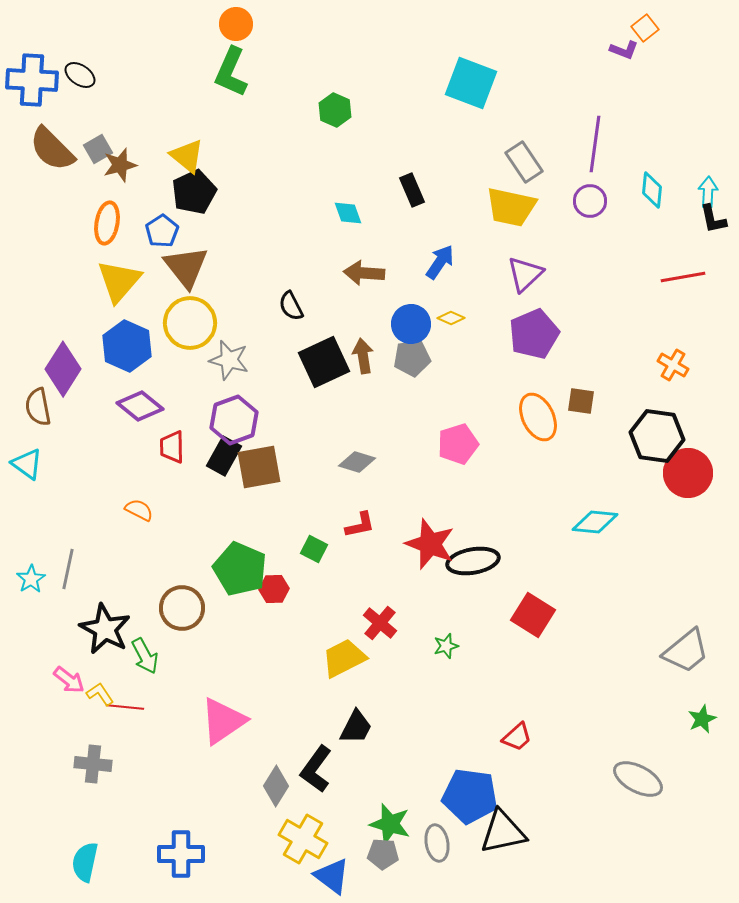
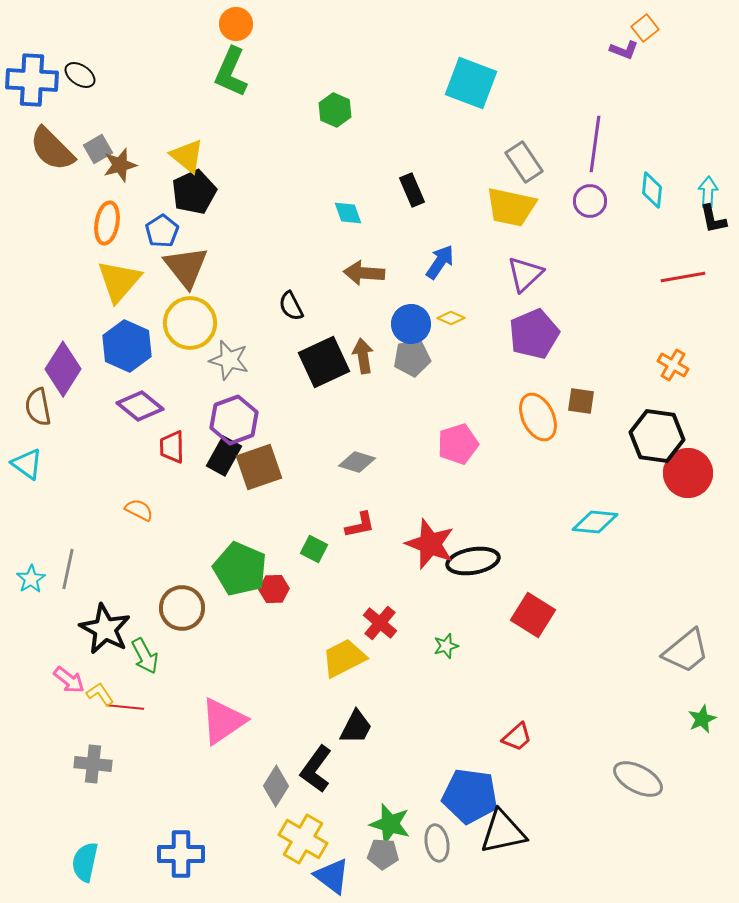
brown square at (259, 467): rotated 9 degrees counterclockwise
